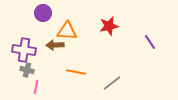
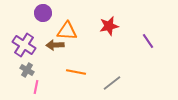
purple line: moved 2 px left, 1 px up
purple cross: moved 5 px up; rotated 25 degrees clockwise
gray cross: rotated 16 degrees clockwise
